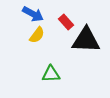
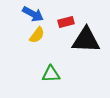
red rectangle: rotated 63 degrees counterclockwise
